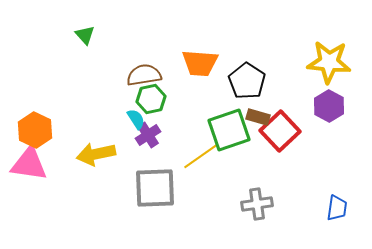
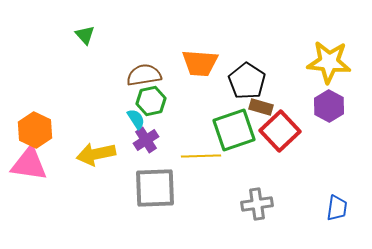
green hexagon: moved 2 px down
brown rectangle: moved 3 px right, 10 px up
green square: moved 5 px right
purple cross: moved 2 px left, 5 px down
yellow line: rotated 33 degrees clockwise
